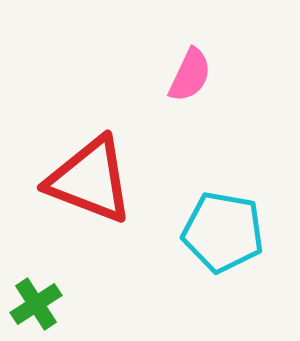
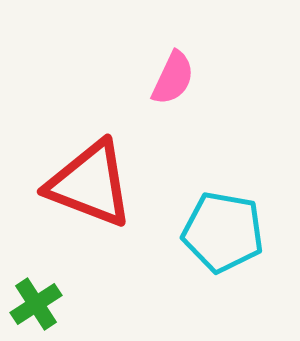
pink semicircle: moved 17 px left, 3 px down
red triangle: moved 4 px down
